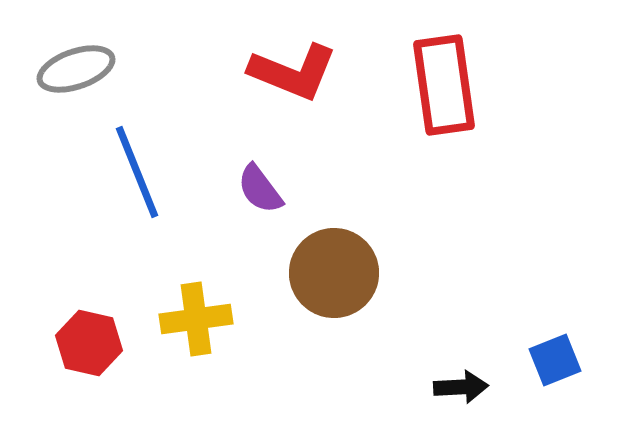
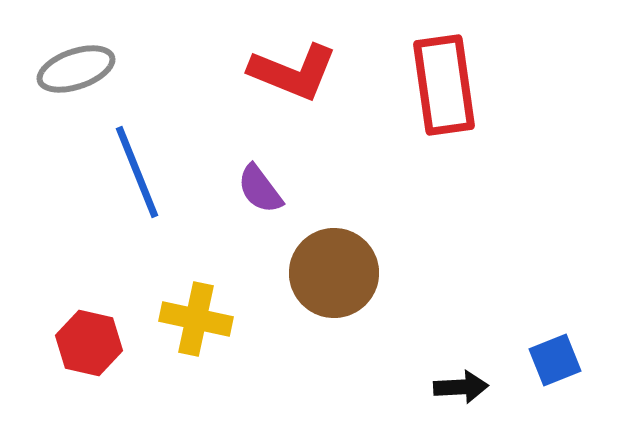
yellow cross: rotated 20 degrees clockwise
